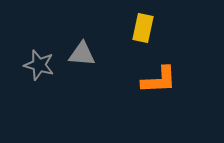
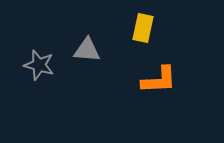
gray triangle: moved 5 px right, 4 px up
